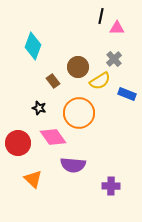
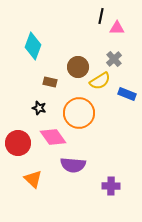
brown rectangle: moved 3 px left, 1 px down; rotated 40 degrees counterclockwise
